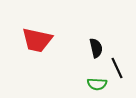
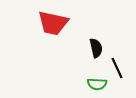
red trapezoid: moved 16 px right, 17 px up
